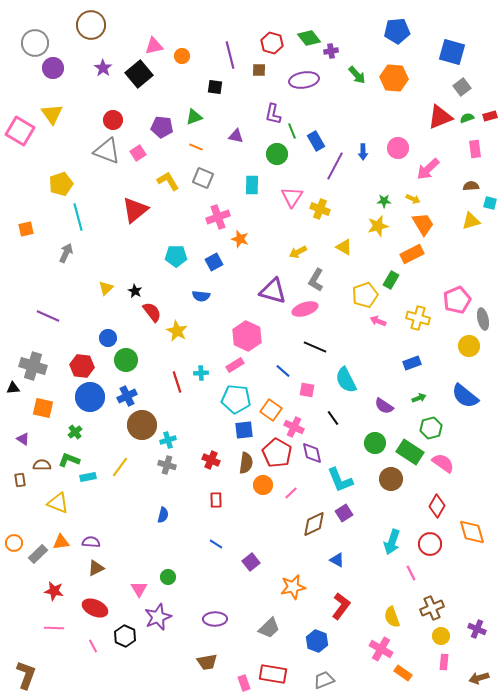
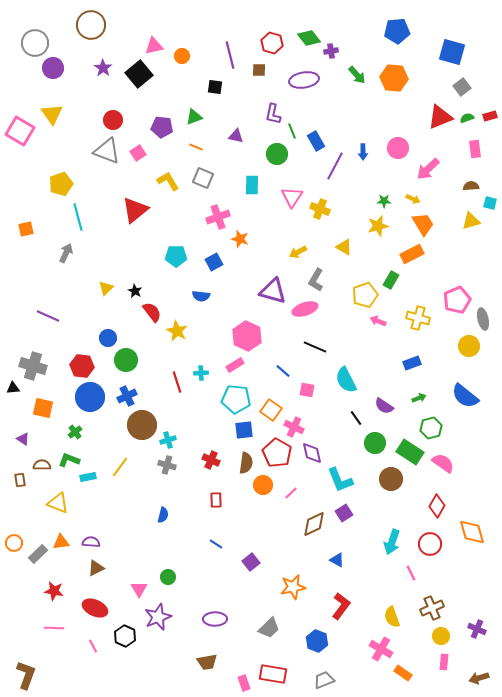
black line at (333, 418): moved 23 px right
